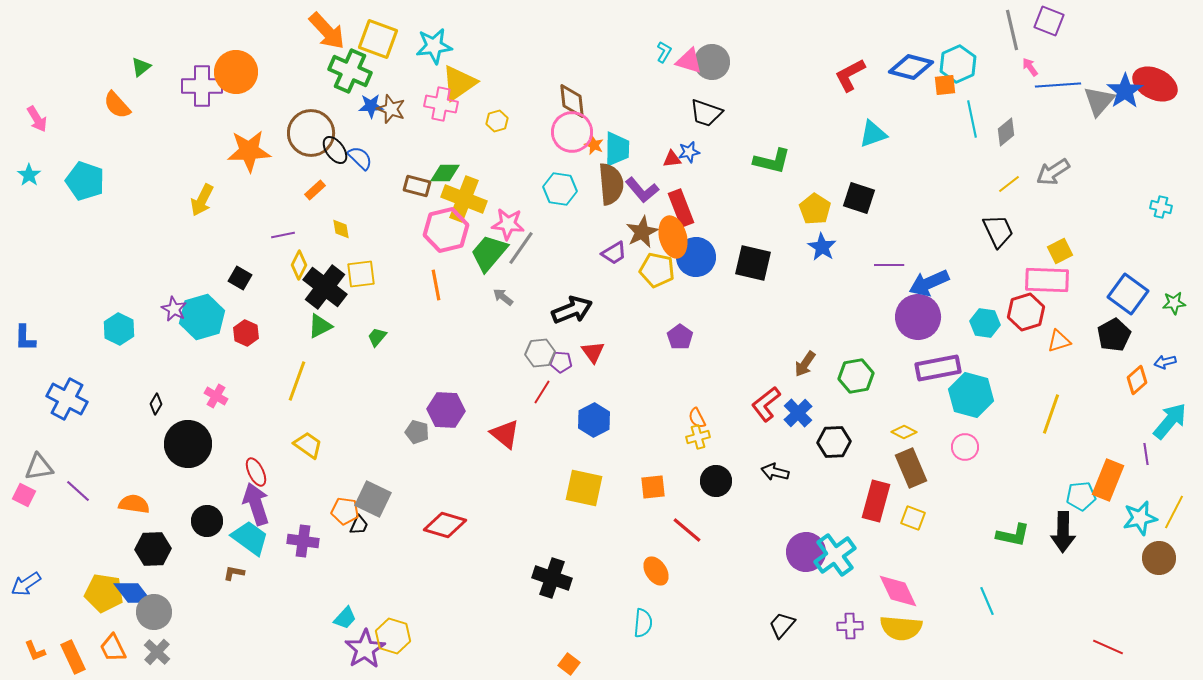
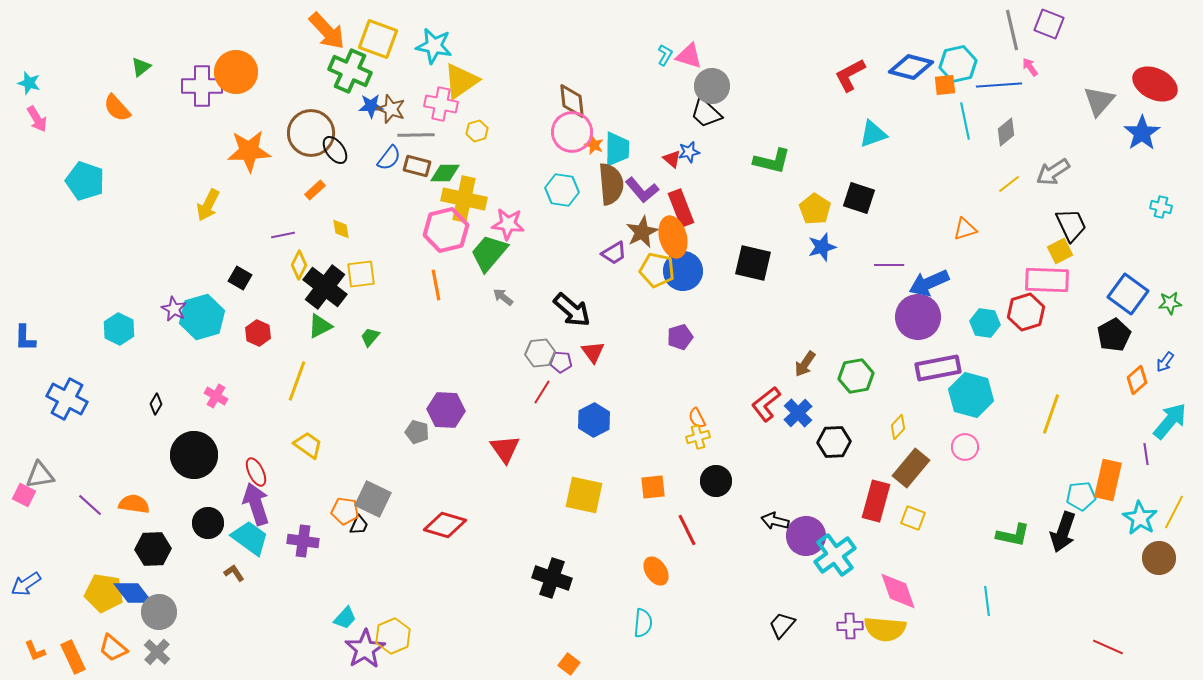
purple square at (1049, 21): moved 3 px down
cyan star at (434, 46): rotated 18 degrees clockwise
cyan L-shape at (664, 52): moved 1 px right, 3 px down
pink triangle at (689, 61): moved 5 px up
gray circle at (712, 62): moved 24 px down
cyan hexagon at (958, 64): rotated 12 degrees clockwise
yellow triangle at (459, 83): moved 2 px right, 2 px up
blue line at (1058, 85): moved 59 px left
blue star at (1125, 91): moved 17 px right, 42 px down
orange semicircle at (117, 105): moved 3 px down
black trapezoid at (706, 113): rotated 24 degrees clockwise
cyan line at (972, 119): moved 7 px left, 2 px down
yellow hexagon at (497, 121): moved 20 px left, 10 px down
blue semicircle at (360, 158): moved 29 px right; rotated 84 degrees clockwise
red triangle at (672, 159): rotated 48 degrees clockwise
cyan star at (29, 175): moved 92 px up; rotated 20 degrees counterclockwise
brown rectangle at (417, 186): moved 20 px up
cyan hexagon at (560, 189): moved 2 px right, 1 px down
yellow cross at (464, 199): rotated 9 degrees counterclockwise
yellow arrow at (202, 200): moved 6 px right, 5 px down
black trapezoid at (998, 231): moved 73 px right, 6 px up
blue star at (822, 247): rotated 24 degrees clockwise
gray line at (521, 248): moved 105 px left, 113 px up; rotated 54 degrees clockwise
blue circle at (696, 257): moved 13 px left, 14 px down
green star at (1174, 303): moved 4 px left
black arrow at (572, 310): rotated 63 degrees clockwise
red hexagon at (246, 333): moved 12 px right
green trapezoid at (377, 337): moved 7 px left
purple pentagon at (680, 337): rotated 20 degrees clockwise
orange triangle at (1059, 341): moved 94 px left, 112 px up
blue arrow at (1165, 362): rotated 40 degrees counterclockwise
yellow diamond at (904, 432): moved 6 px left, 5 px up; rotated 75 degrees counterclockwise
red triangle at (505, 434): moved 15 px down; rotated 16 degrees clockwise
black circle at (188, 444): moved 6 px right, 11 px down
gray triangle at (39, 467): moved 1 px right, 8 px down
brown rectangle at (911, 468): rotated 63 degrees clockwise
black arrow at (775, 472): moved 49 px down
orange rectangle at (1108, 480): rotated 9 degrees counterclockwise
yellow square at (584, 488): moved 7 px down
purple line at (78, 491): moved 12 px right, 14 px down
cyan star at (1140, 518): rotated 28 degrees counterclockwise
black circle at (207, 521): moved 1 px right, 2 px down
red line at (687, 530): rotated 24 degrees clockwise
black arrow at (1063, 532): rotated 18 degrees clockwise
purple circle at (806, 552): moved 16 px up
brown L-shape at (234, 573): rotated 45 degrees clockwise
pink diamond at (898, 591): rotated 6 degrees clockwise
cyan line at (987, 601): rotated 16 degrees clockwise
gray circle at (154, 612): moved 5 px right
yellow semicircle at (901, 628): moved 16 px left, 1 px down
yellow hexagon at (393, 636): rotated 20 degrees clockwise
orange trapezoid at (113, 648): rotated 24 degrees counterclockwise
